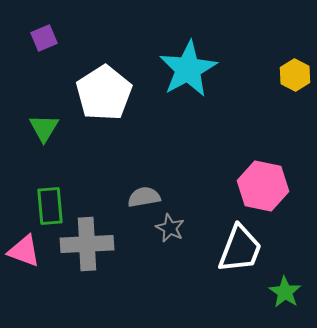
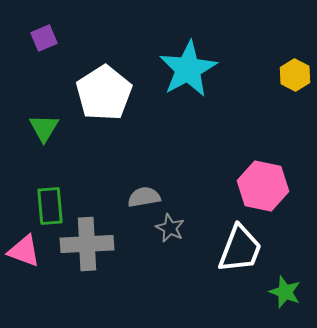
green star: rotated 12 degrees counterclockwise
